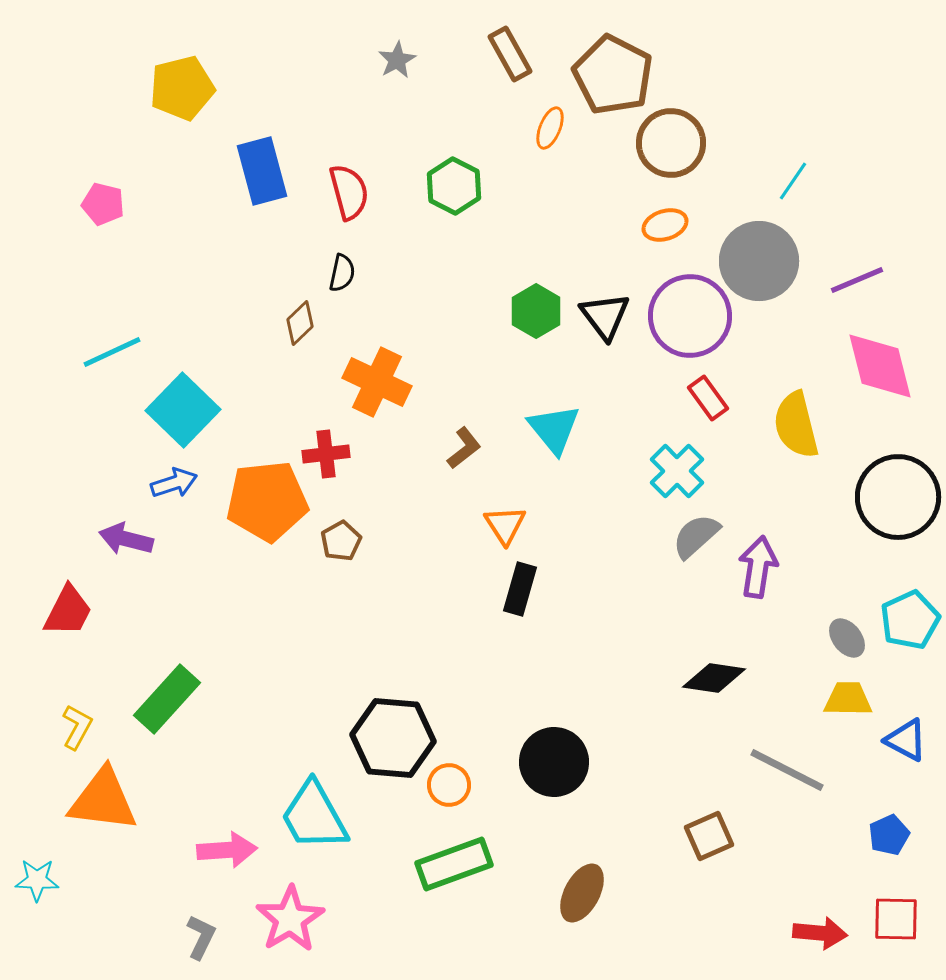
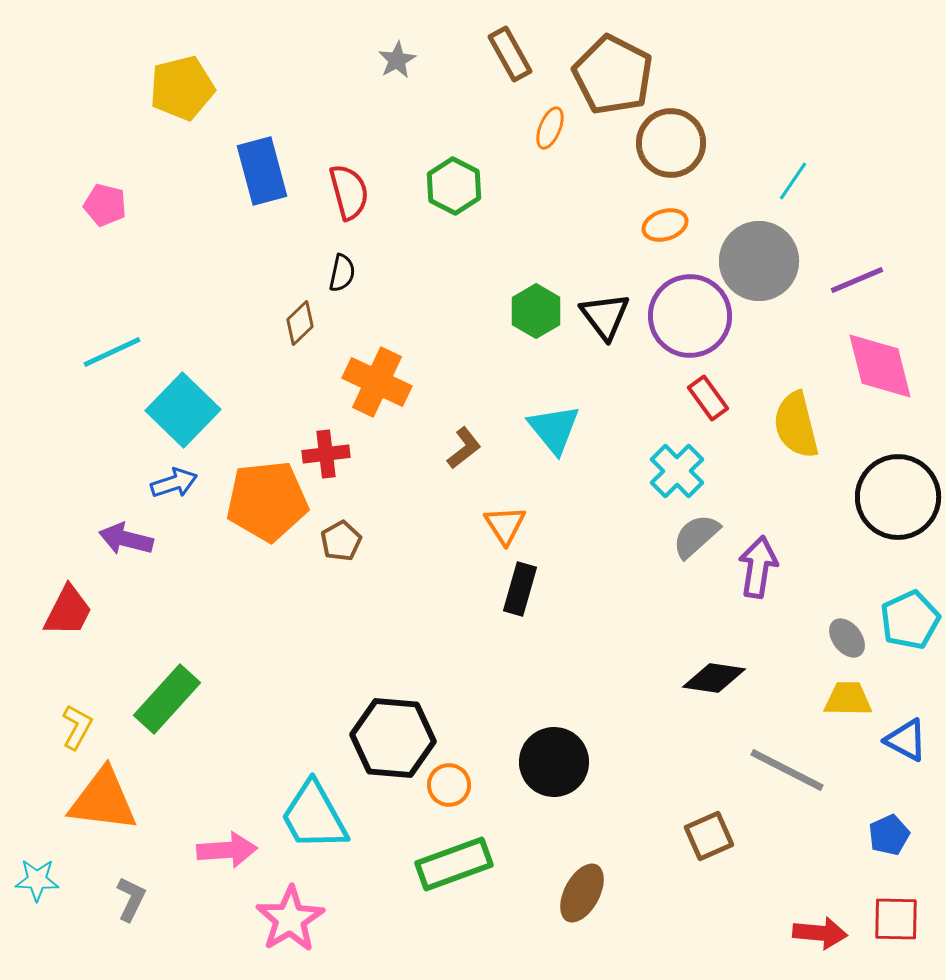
pink pentagon at (103, 204): moved 2 px right, 1 px down
gray L-shape at (201, 937): moved 70 px left, 38 px up
